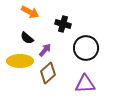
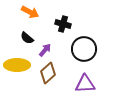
black circle: moved 2 px left, 1 px down
yellow ellipse: moved 3 px left, 4 px down
